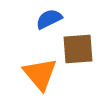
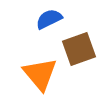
brown square: moved 1 px right; rotated 16 degrees counterclockwise
